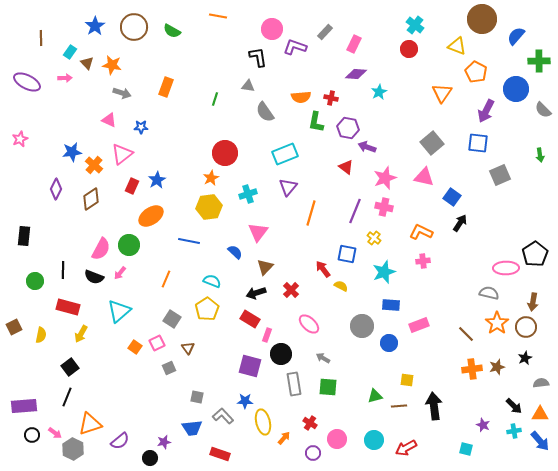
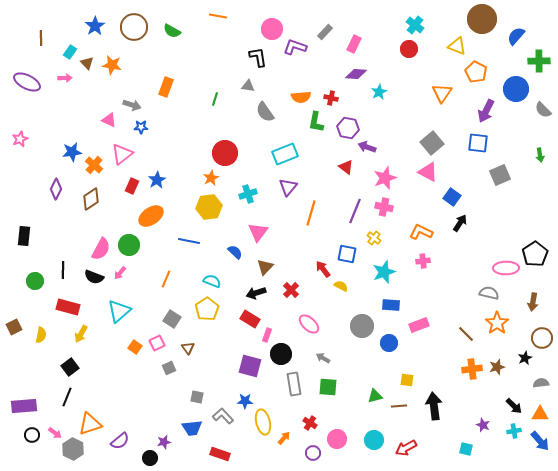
gray arrow at (122, 93): moved 10 px right, 12 px down
pink triangle at (424, 177): moved 4 px right, 5 px up; rotated 15 degrees clockwise
brown circle at (526, 327): moved 16 px right, 11 px down
